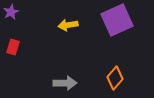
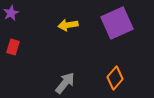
purple star: moved 1 px down
purple square: moved 3 px down
gray arrow: rotated 50 degrees counterclockwise
